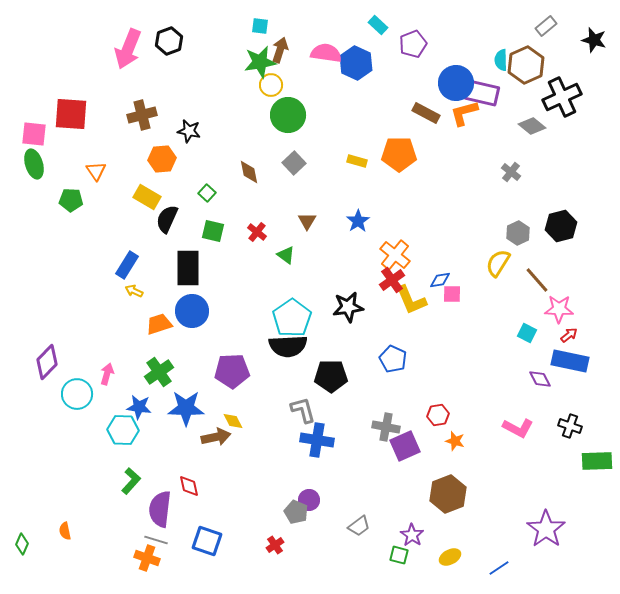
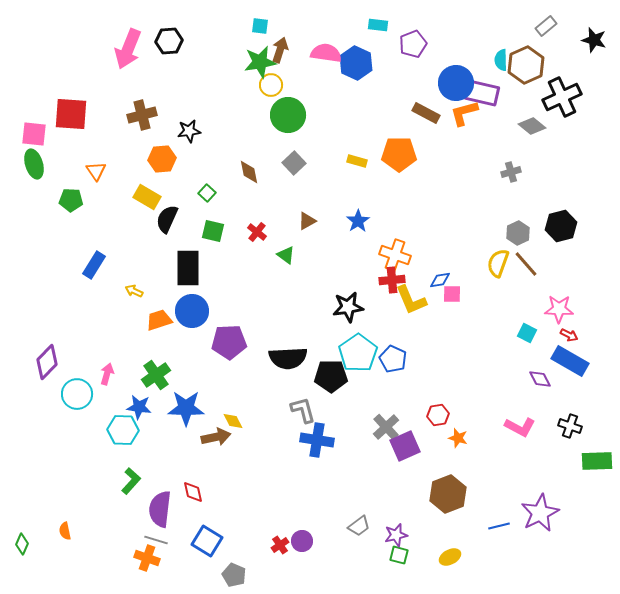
cyan rectangle at (378, 25): rotated 36 degrees counterclockwise
black hexagon at (169, 41): rotated 16 degrees clockwise
black star at (189, 131): rotated 20 degrees counterclockwise
gray cross at (511, 172): rotated 36 degrees clockwise
brown triangle at (307, 221): rotated 30 degrees clockwise
orange cross at (395, 255): rotated 20 degrees counterclockwise
yellow semicircle at (498, 263): rotated 12 degrees counterclockwise
blue rectangle at (127, 265): moved 33 px left
red cross at (392, 280): rotated 30 degrees clockwise
brown line at (537, 280): moved 11 px left, 16 px up
cyan pentagon at (292, 318): moved 66 px right, 35 px down
orange trapezoid at (159, 324): moved 4 px up
red arrow at (569, 335): rotated 66 degrees clockwise
black semicircle at (288, 346): moved 12 px down
blue rectangle at (570, 361): rotated 18 degrees clockwise
purple pentagon at (232, 371): moved 3 px left, 29 px up
green cross at (159, 372): moved 3 px left, 3 px down
gray cross at (386, 427): rotated 36 degrees clockwise
pink L-shape at (518, 428): moved 2 px right, 1 px up
orange star at (455, 441): moved 3 px right, 3 px up
red diamond at (189, 486): moved 4 px right, 6 px down
purple circle at (309, 500): moved 7 px left, 41 px down
gray pentagon at (296, 512): moved 62 px left, 63 px down
purple star at (546, 529): moved 6 px left, 16 px up; rotated 9 degrees clockwise
purple star at (412, 535): moved 16 px left; rotated 25 degrees clockwise
blue square at (207, 541): rotated 12 degrees clockwise
red cross at (275, 545): moved 5 px right
blue line at (499, 568): moved 42 px up; rotated 20 degrees clockwise
